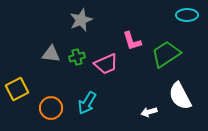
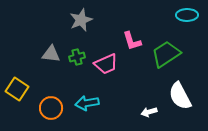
yellow square: rotated 30 degrees counterclockwise
cyan arrow: rotated 50 degrees clockwise
